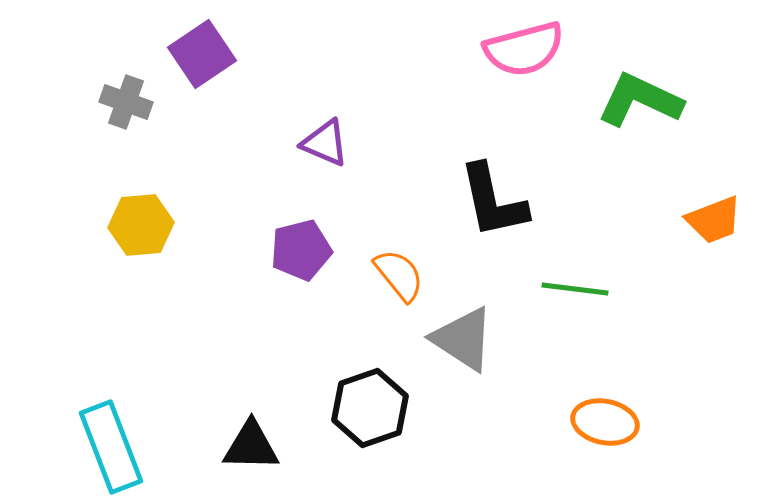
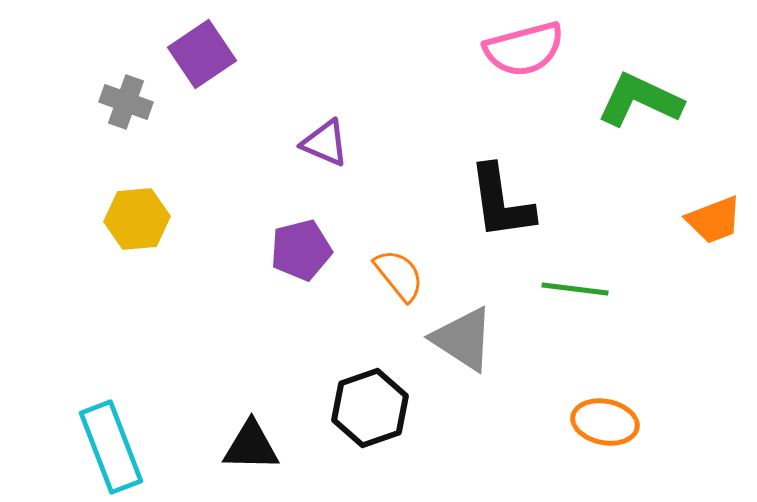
black L-shape: moved 8 px right, 1 px down; rotated 4 degrees clockwise
yellow hexagon: moved 4 px left, 6 px up
